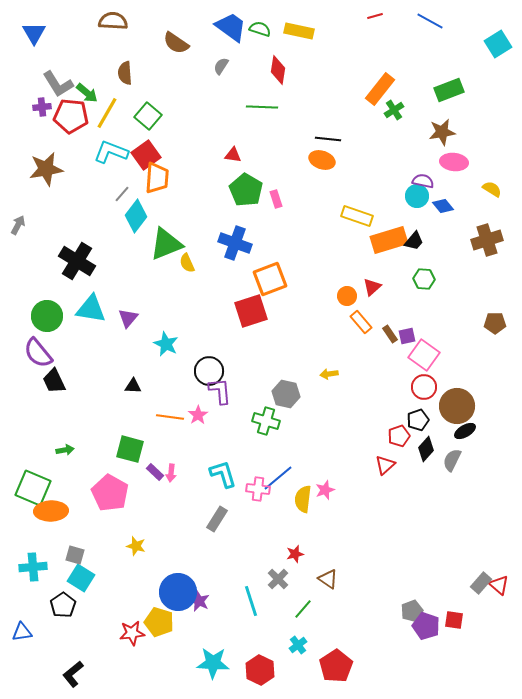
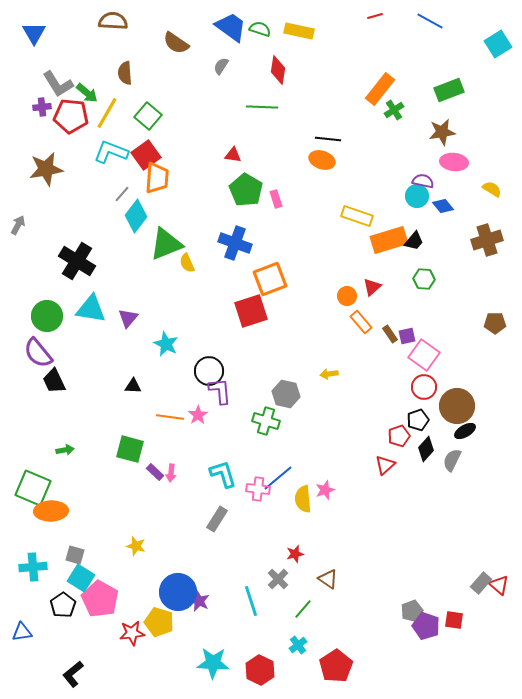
pink pentagon at (110, 493): moved 10 px left, 106 px down
yellow semicircle at (303, 499): rotated 12 degrees counterclockwise
